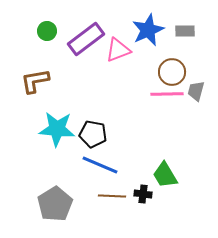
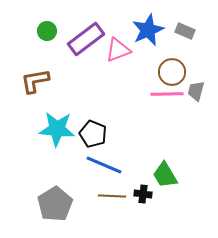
gray rectangle: rotated 24 degrees clockwise
black pentagon: rotated 12 degrees clockwise
blue line: moved 4 px right
